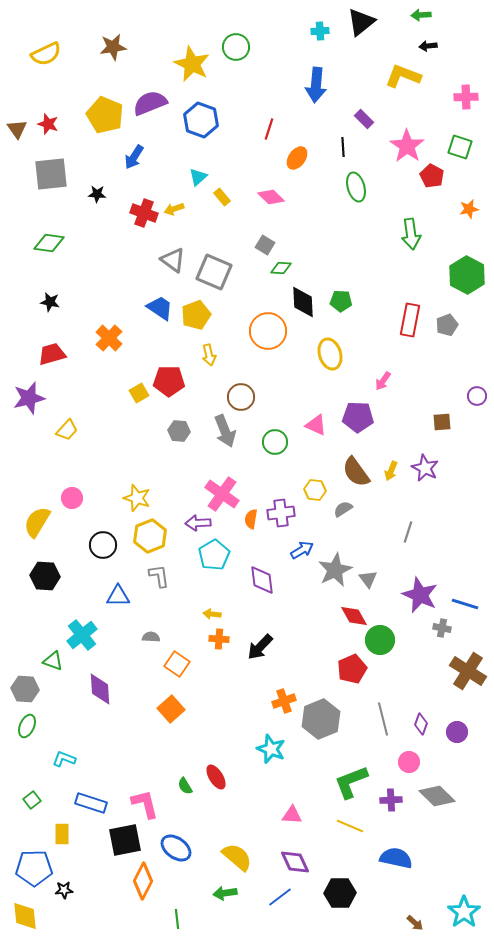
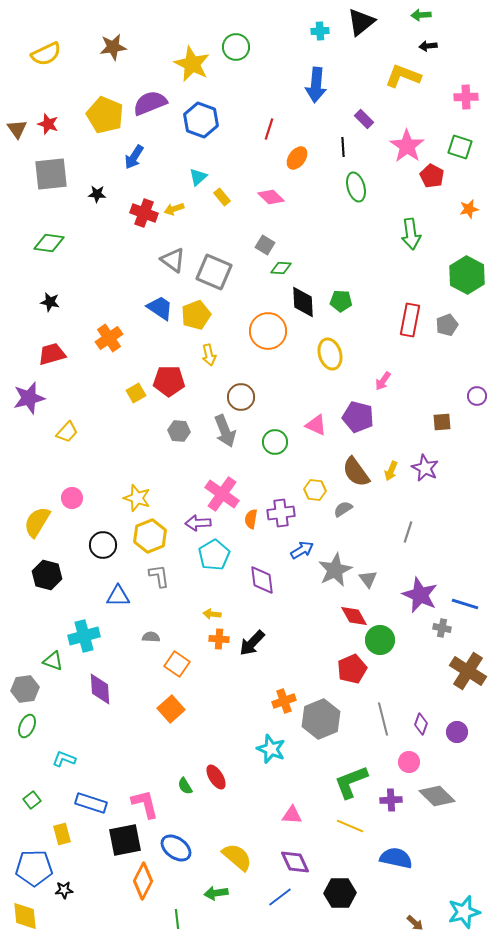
orange cross at (109, 338): rotated 12 degrees clockwise
yellow square at (139, 393): moved 3 px left
purple pentagon at (358, 417): rotated 12 degrees clockwise
yellow trapezoid at (67, 430): moved 2 px down
black hexagon at (45, 576): moved 2 px right, 1 px up; rotated 12 degrees clockwise
cyan cross at (82, 635): moved 2 px right, 1 px down; rotated 24 degrees clockwise
black arrow at (260, 647): moved 8 px left, 4 px up
gray hexagon at (25, 689): rotated 12 degrees counterclockwise
yellow rectangle at (62, 834): rotated 15 degrees counterclockwise
green arrow at (225, 893): moved 9 px left
cyan star at (464, 912): rotated 20 degrees clockwise
